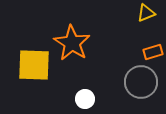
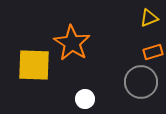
yellow triangle: moved 3 px right, 5 px down
